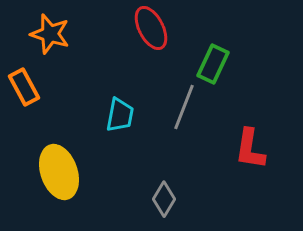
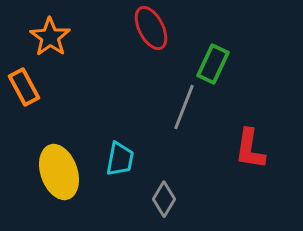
orange star: moved 3 px down; rotated 18 degrees clockwise
cyan trapezoid: moved 44 px down
